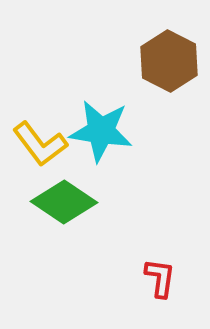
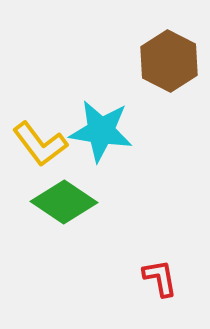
red L-shape: rotated 18 degrees counterclockwise
